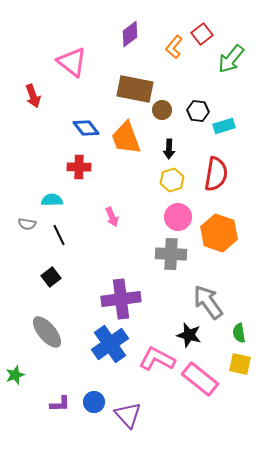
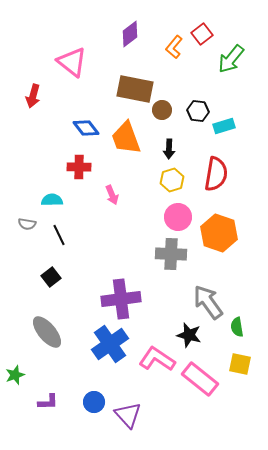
red arrow: rotated 35 degrees clockwise
pink arrow: moved 22 px up
green semicircle: moved 2 px left, 6 px up
pink L-shape: rotated 6 degrees clockwise
purple L-shape: moved 12 px left, 2 px up
